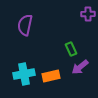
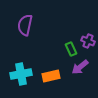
purple cross: moved 27 px down; rotated 24 degrees clockwise
cyan cross: moved 3 px left
